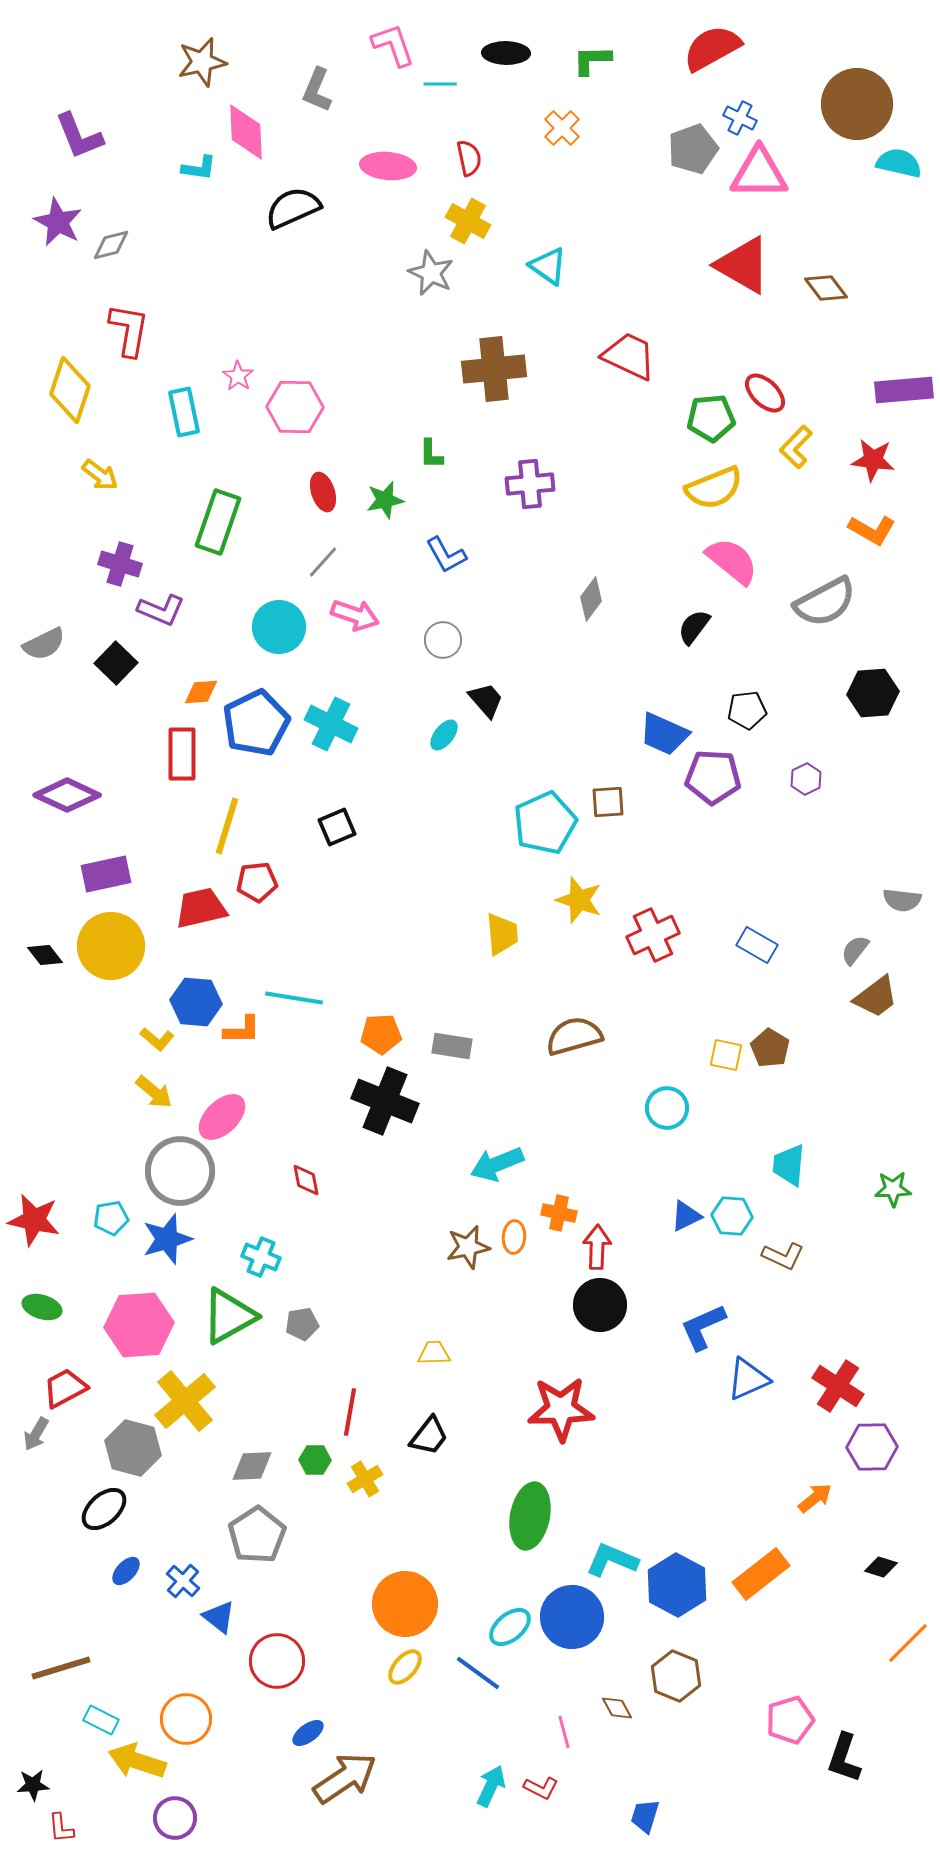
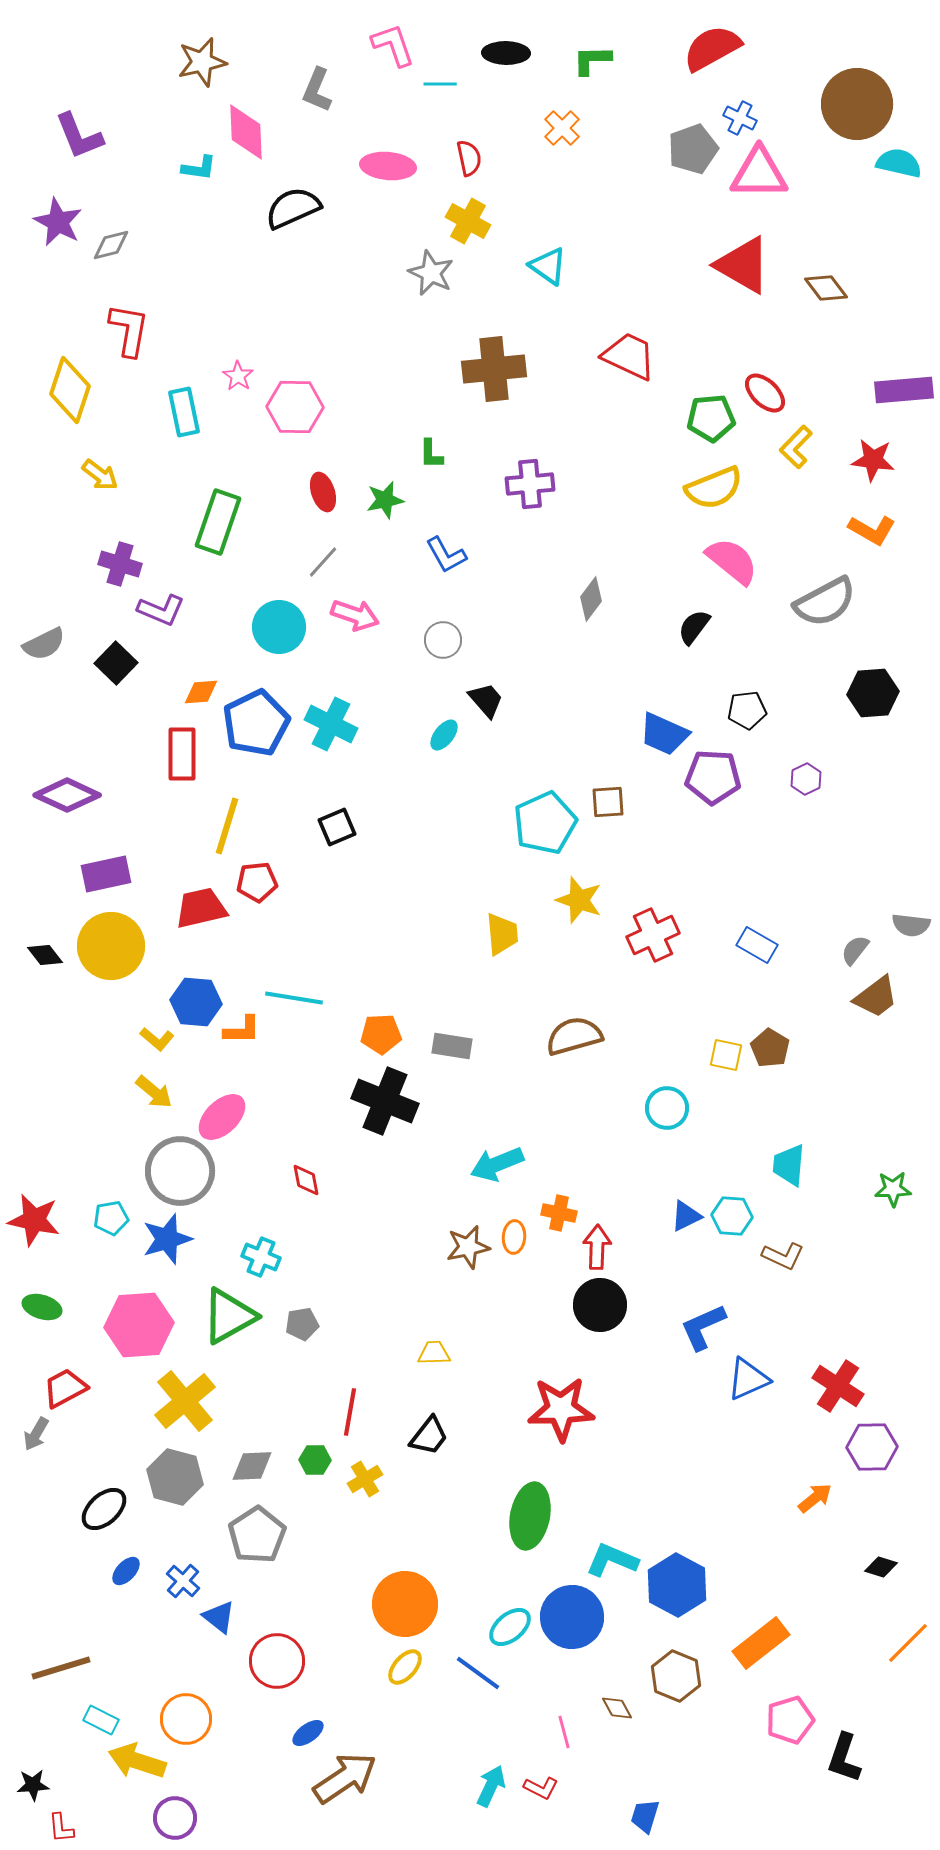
gray semicircle at (902, 900): moved 9 px right, 25 px down
gray hexagon at (133, 1448): moved 42 px right, 29 px down
orange rectangle at (761, 1574): moved 69 px down
